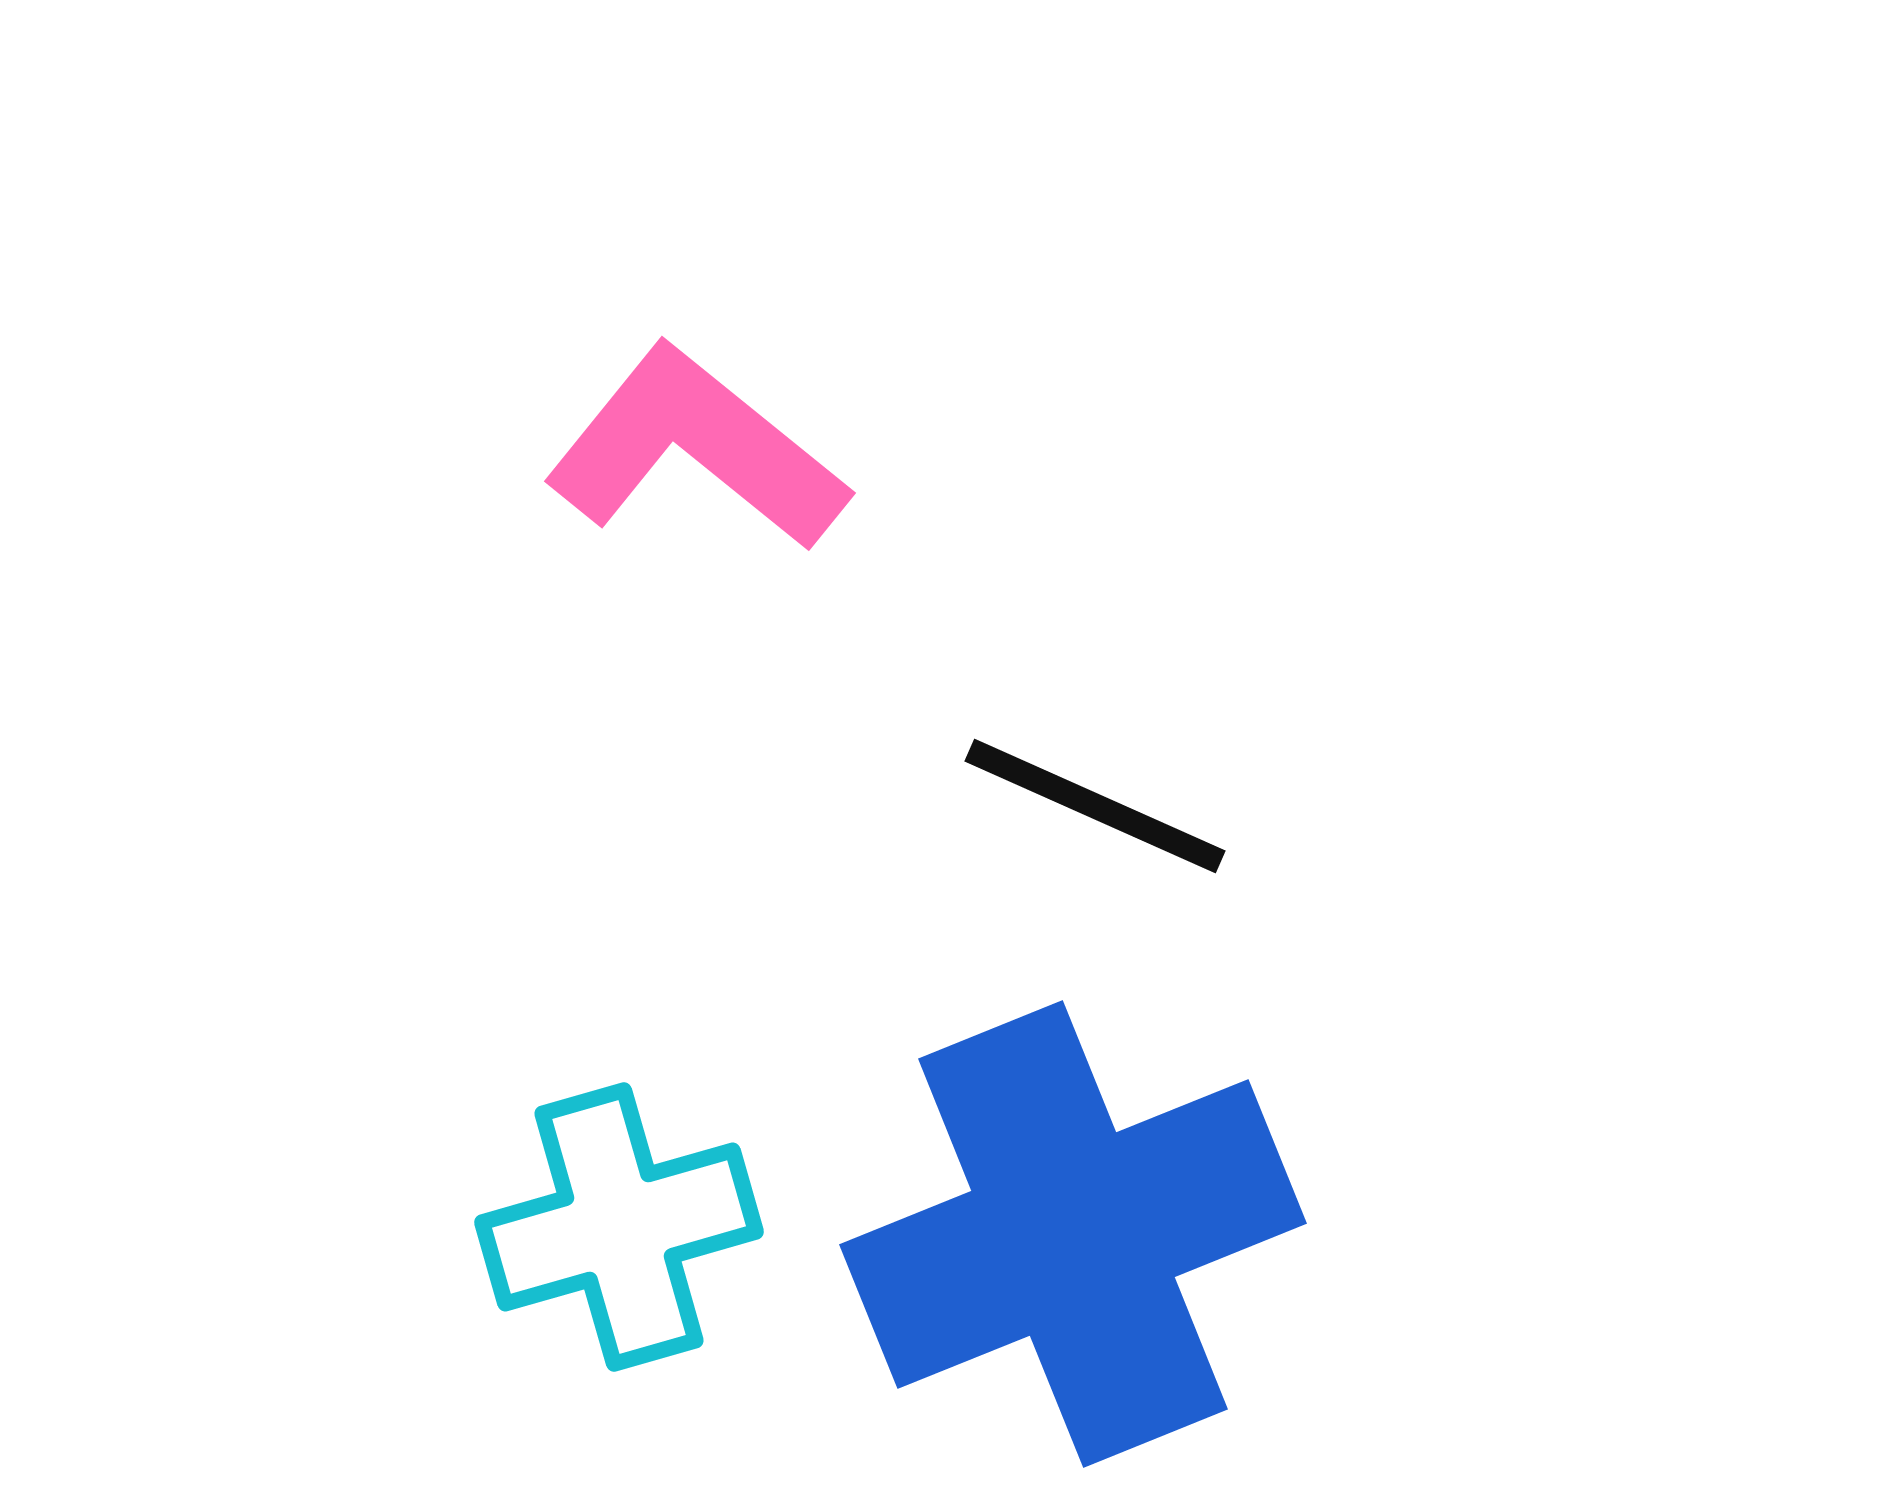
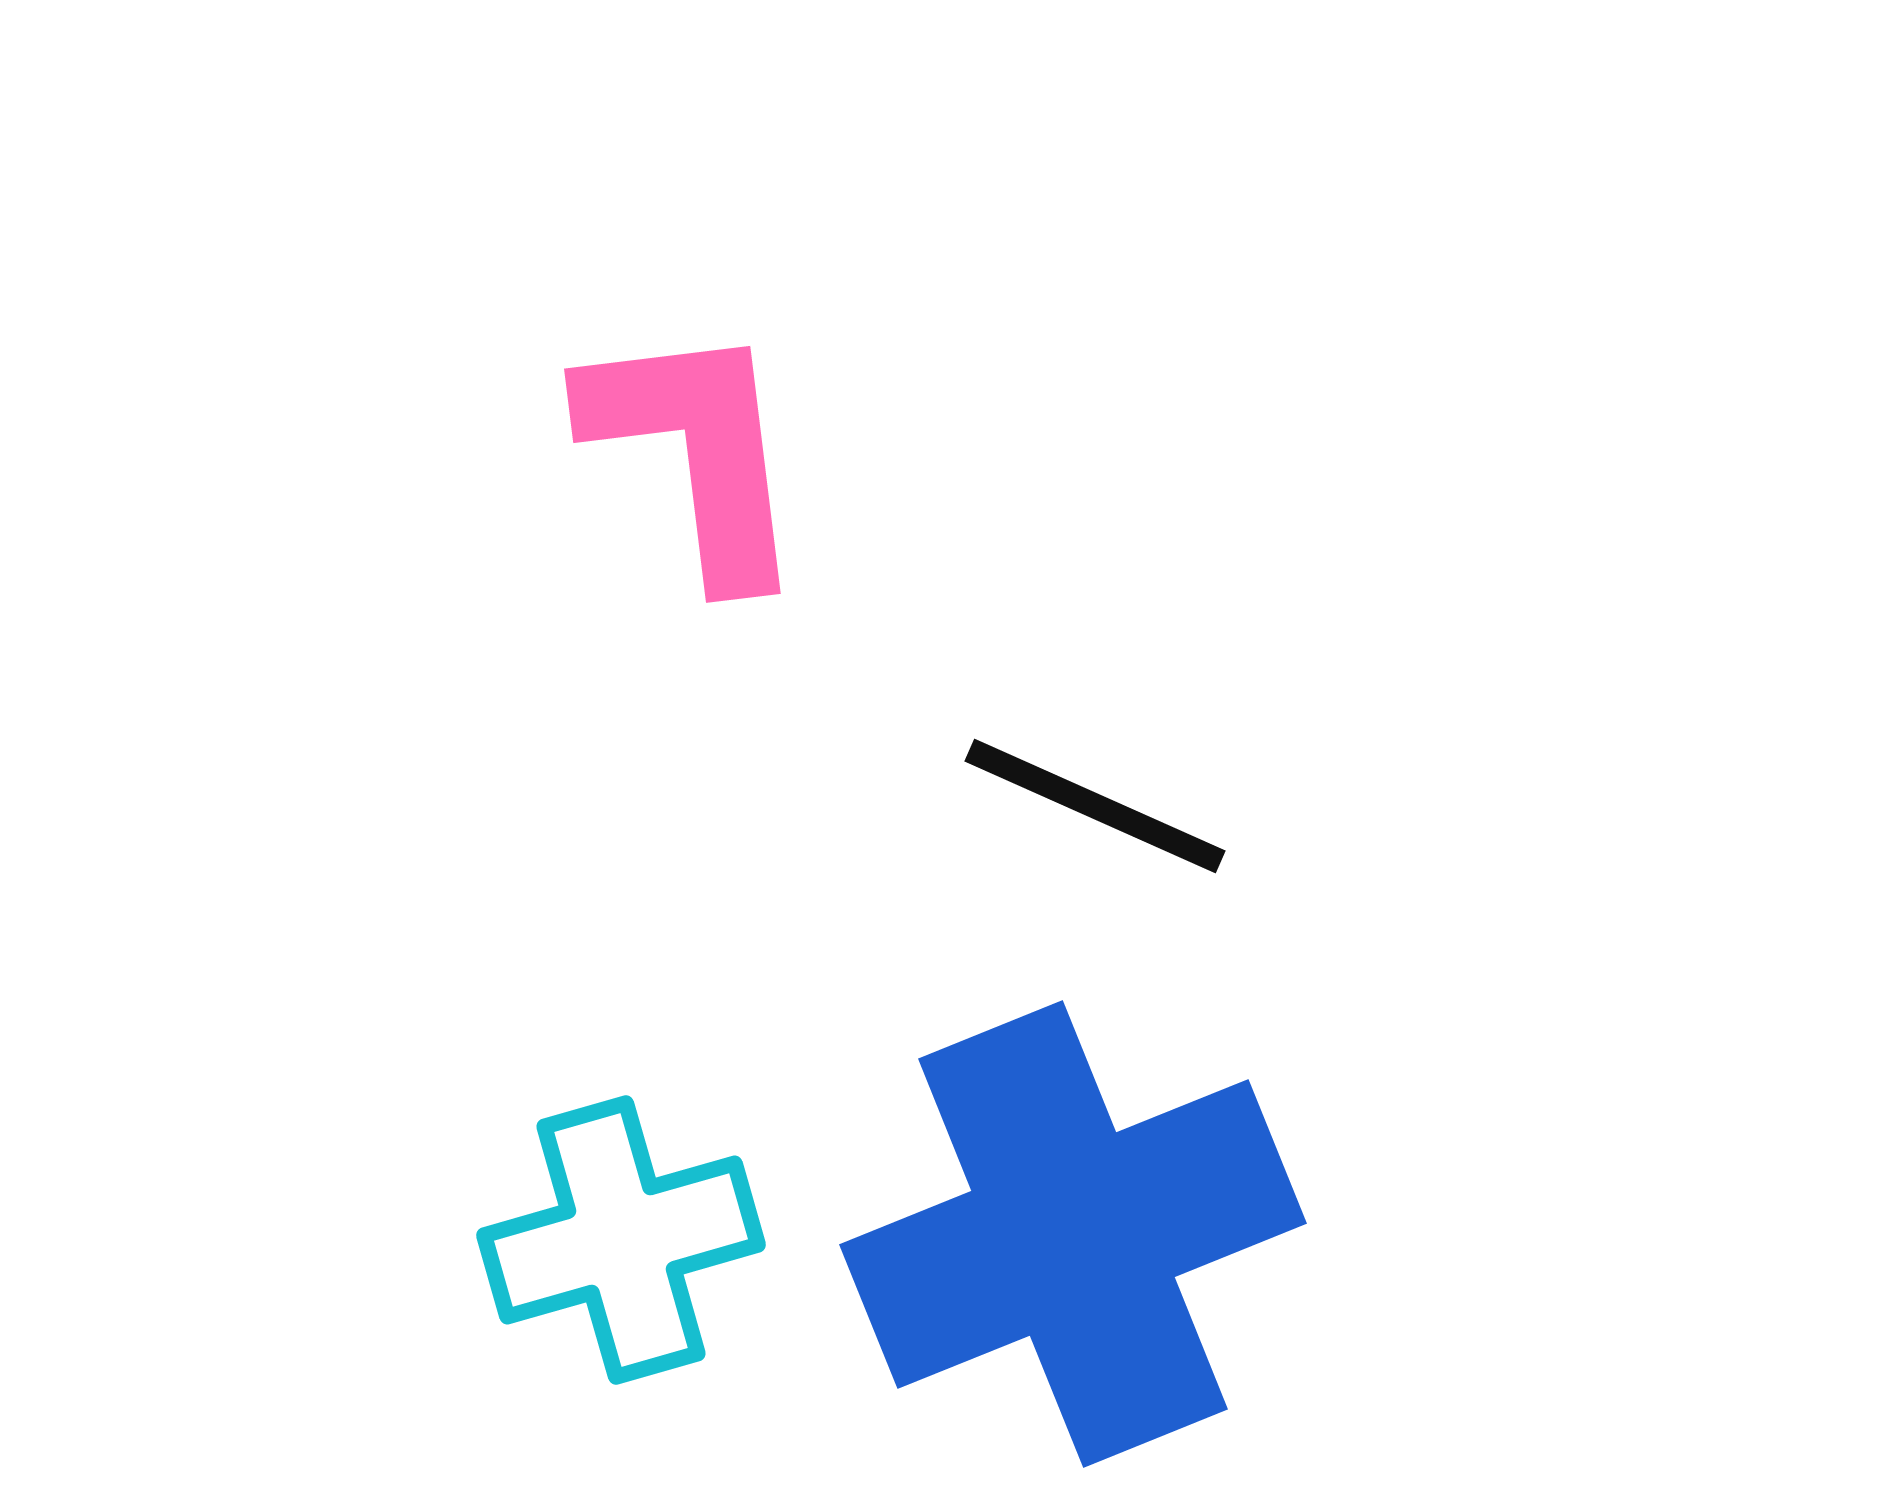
pink L-shape: moved 2 px down; rotated 44 degrees clockwise
cyan cross: moved 2 px right, 13 px down
